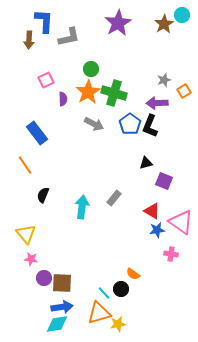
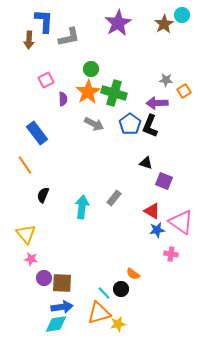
gray star: moved 2 px right; rotated 24 degrees clockwise
black triangle: rotated 32 degrees clockwise
cyan diamond: moved 1 px left
